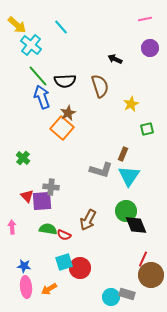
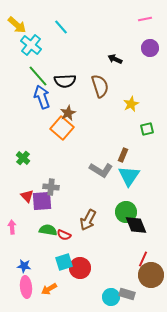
brown rectangle: moved 1 px down
gray L-shape: rotated 15 degrees clockwise
green circle: moved 1 px down
green semicircle: moved 1 px down
